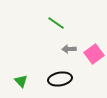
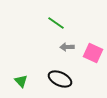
gray arrow: moved 2 px left, 2 px up
pink square: moved 1 px left, 1 px up; rotated 30 degrees counterclockwise
black ellipse: rotated 35 degrees clockwise
